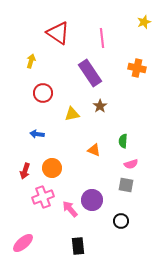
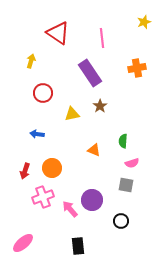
orange cross: rotated 24 degrees counterclockwise
pink semicircle: moved 1 px right, 1 px up
